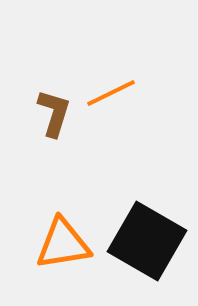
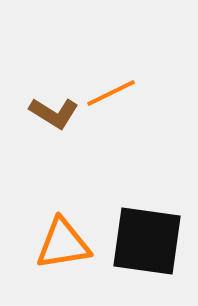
brown L-shape: rotated 105 degrees clockwise
black square: rotated 22 degrees counterclockwise
